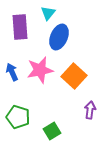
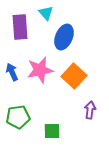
cyan triangle: moved 2 px left; rotated 21 degrees counterclockwise
blue ellipse: moved 5 px right
green pentagon: rotated 25 degrees counterclockwise
green square: rotated 30 degrees clockwise
